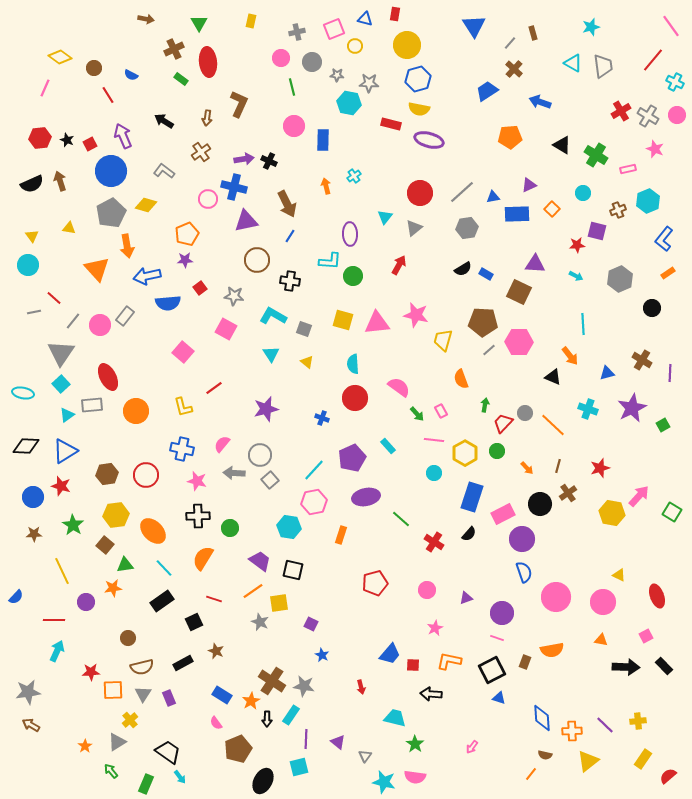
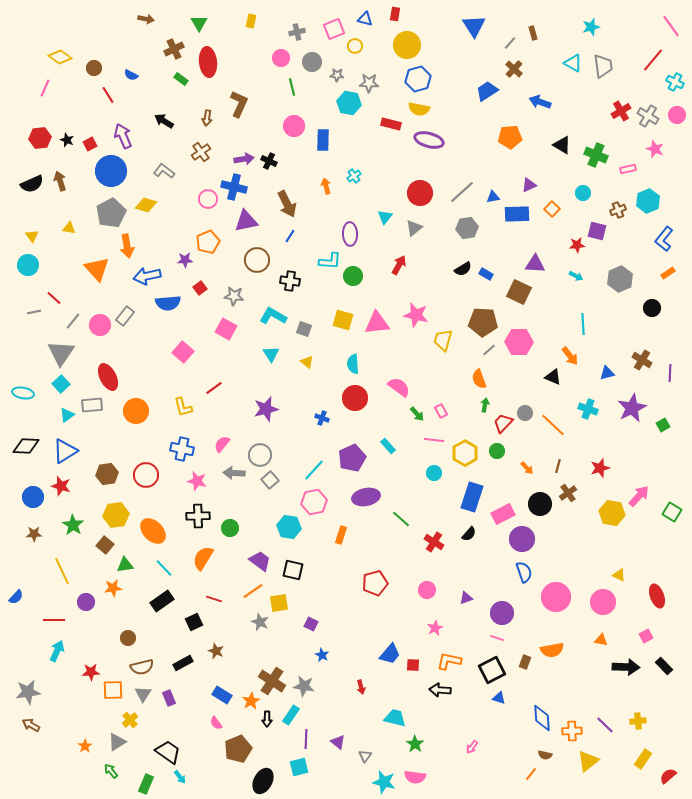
green cross at (596, 155): rotated 10 degrees counterclockwise
orange pentagon at (187, 234): moved 21 px right, 8 px down
orange semicircle at (461, 379): moved 18 px right
black arrow at (431, 694): moved 9 px right, 4 px up
